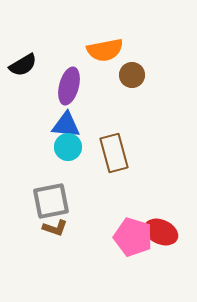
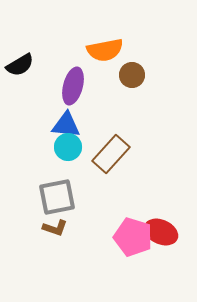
black semicircle: moved 3 px left
purple ellipse: moved 4 px right
brown rectangle: moved 3 px left, 1 px down; rotated 57 degrees clockwise
gray square: moved 6 px right, 4 px up
